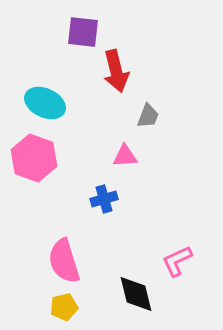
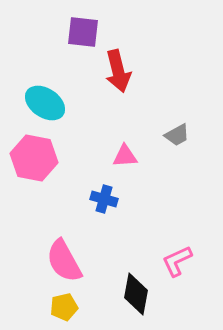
red arrow: moved 2 px right
cyan ellipse: rotated 9 degrees clockwise
gray trapezoid: moved 29 px right, 19 px down; rotated 40 degrees clockwise
pink hexagon: rotated 9 degrees counterclockwise
blue cross: rotated 32 degrees clockwise
pink semicircle: rotated 12 degrees counterclockwise
black diamond: rotated 24 degrees clockwise
